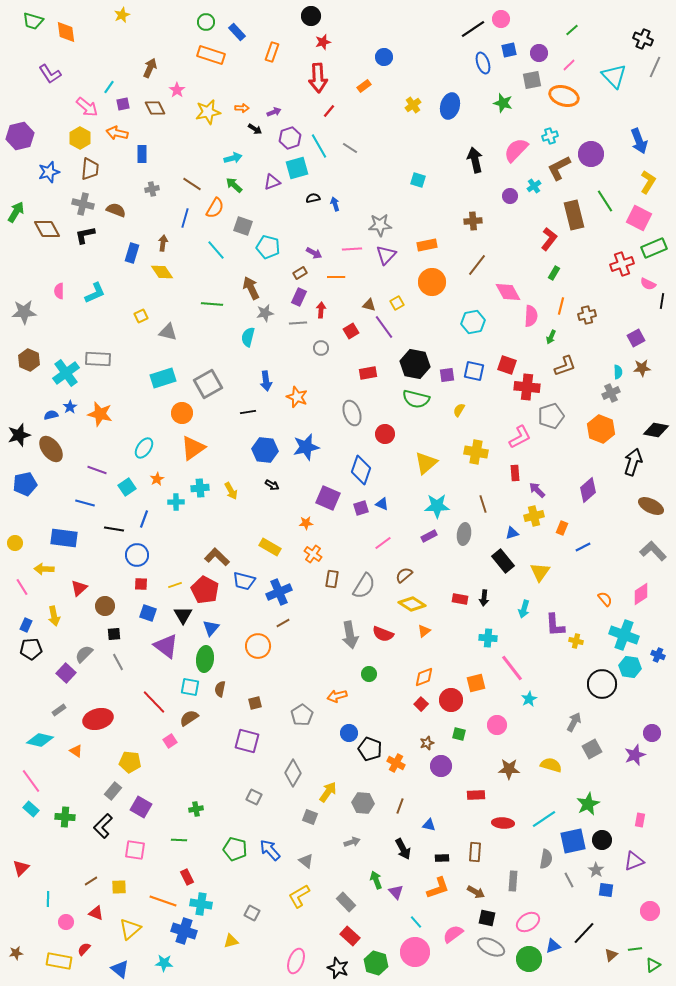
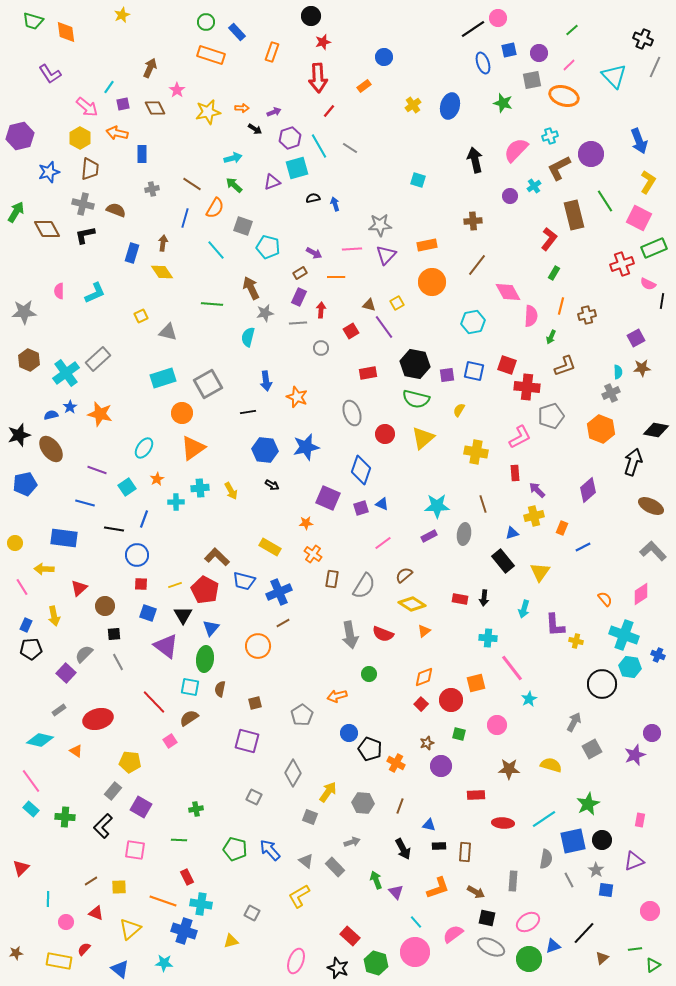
pink circle at (501, 19): moved 3 px left, 1 px up
gray rectangle at (98, 359): rotated 45 degrees counterclockwise
yellow triangle at (426, 463): moved 3 px left, 25 px up
brown rectangle at (475, 852): moved 10 px left
black rectangle at (442, 858): moved 3 px left, 12 px up
gray rectangle at (346, 902): moved 11 px left, 35 px up
brown triangle at (611, 955): moved 9 px left, 3 px down
